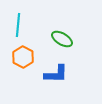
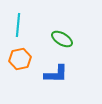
orange hexagon: moved 3 px left, 2 px down; rotated 20 degrees clockwise
